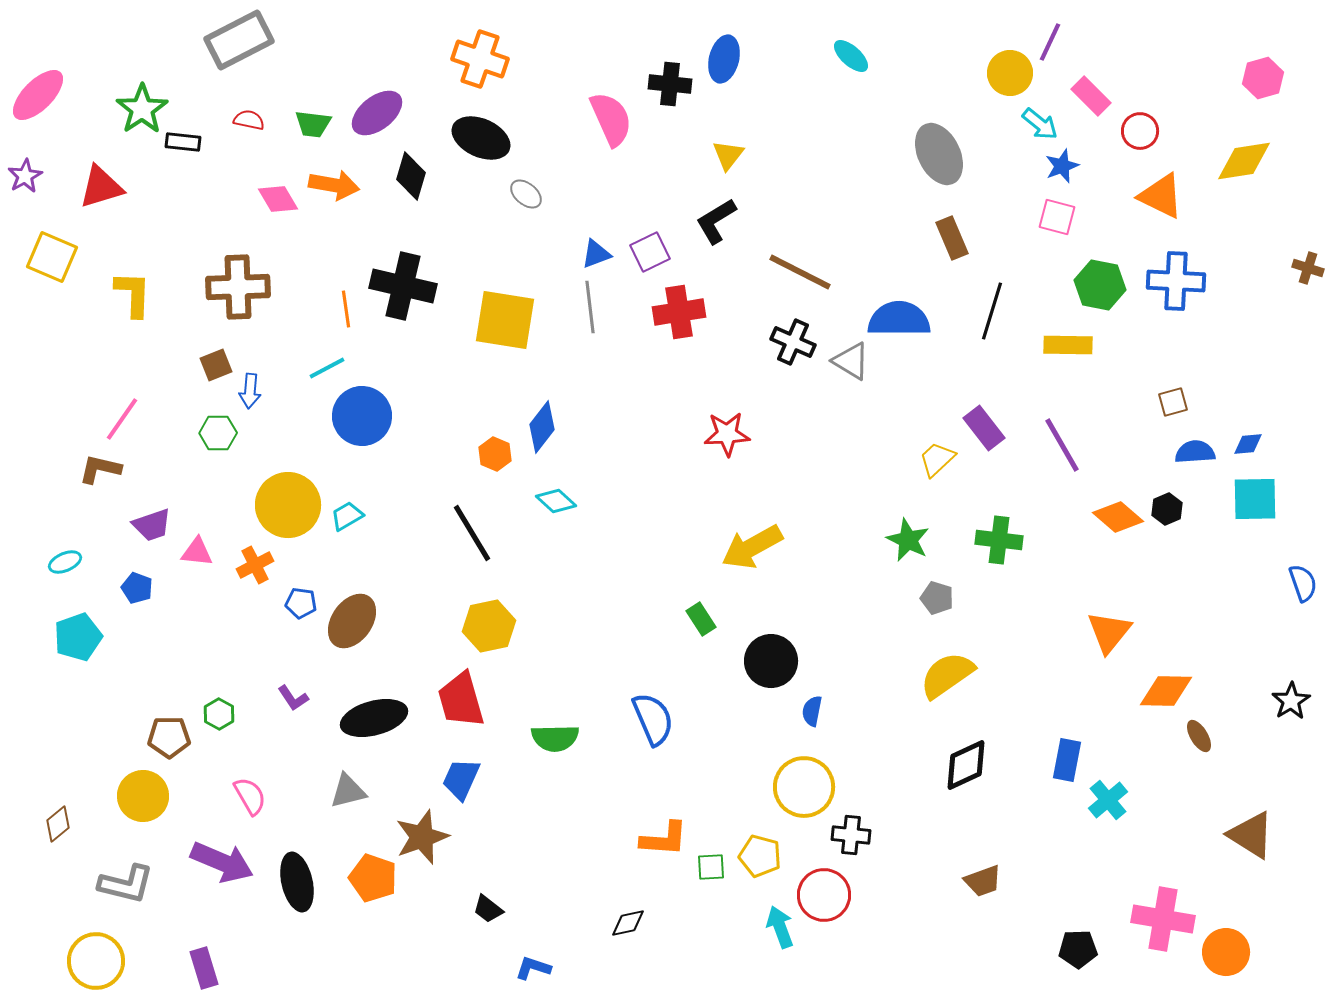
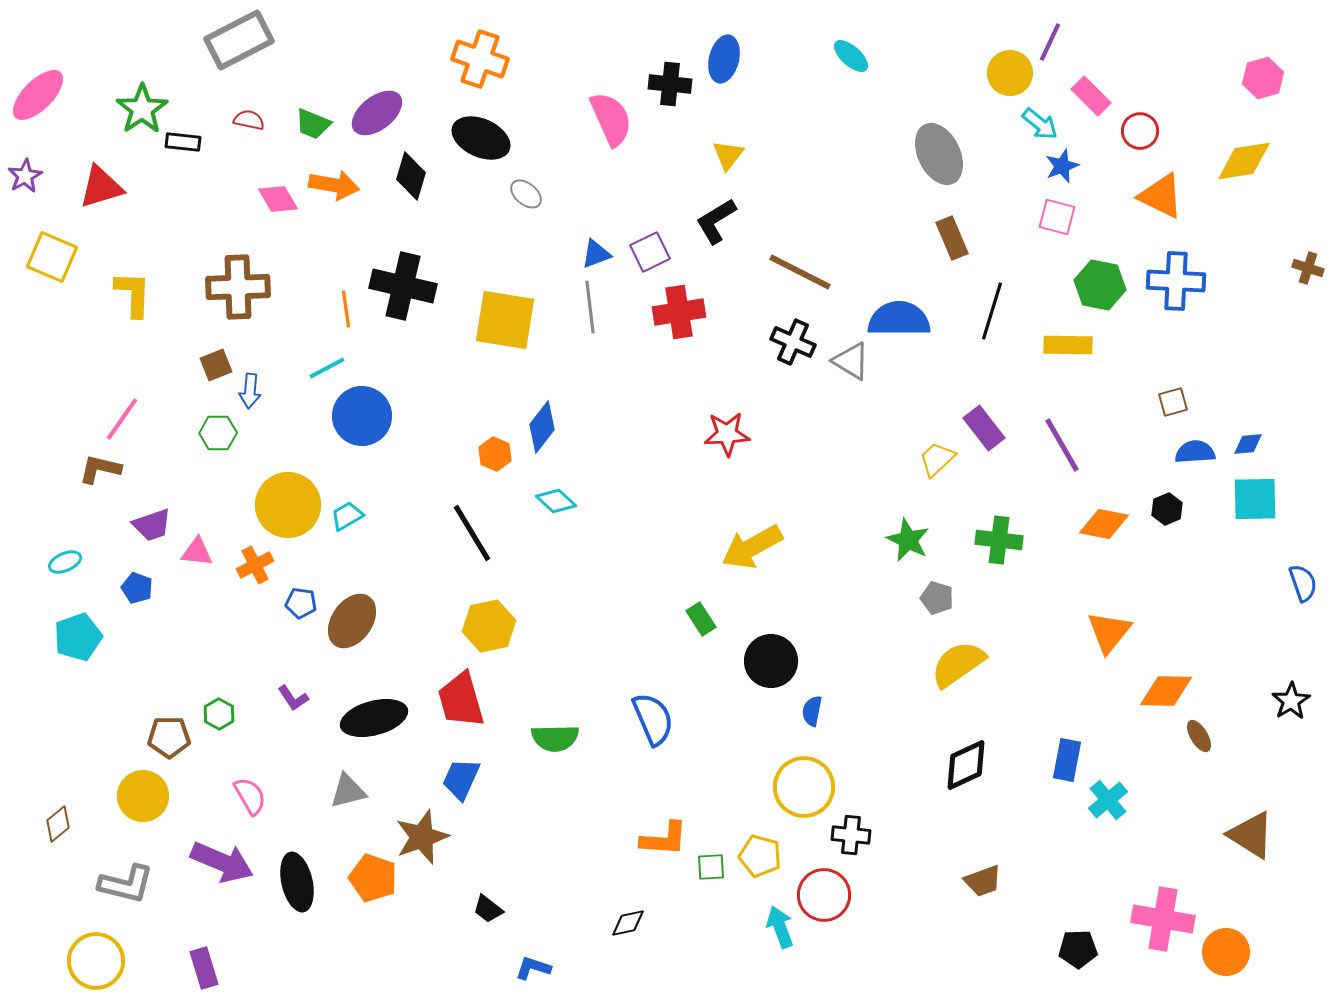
green trapezoid at (313, 124): rotated 15 degrees clockwise
orange diamond at (1118, 517): moved 14 px left, 7 px down; rotated 30 degrees counterclockwise
yellow semicircle at (947, 675): moved 11 px right, 11 px up
